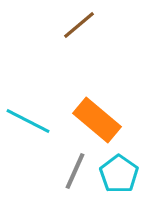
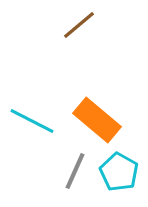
cyan line: moved 4 px right
cyan pentagon: moved 2 px up; rotated 6 degrees counterclockwise
